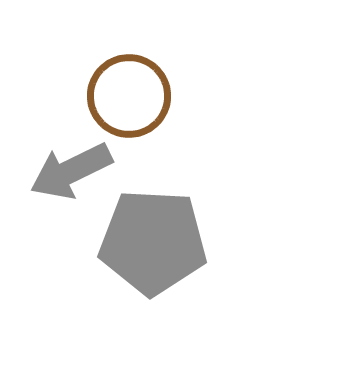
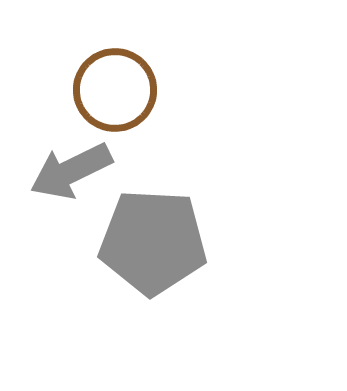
brown circle: moved 14 px left, 6 px up
